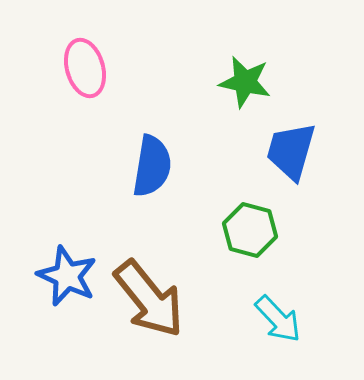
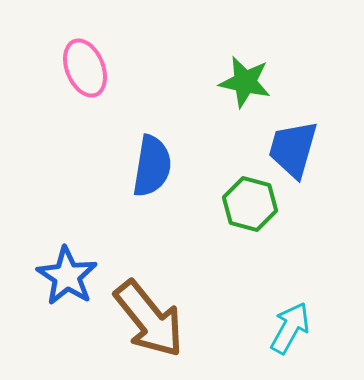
pink ellipse: rotated 6 degrees counterclockwise
blue trapezoid: moved 2 px right, 2 px up
green hexagon: moved 26 px up
blue star: rotated 8 degrees clockwise
brown arrow: moved 20 px down
cyan arrow: moved 12 px right, 9 px down; rotated 108 degrees counterclockwise
